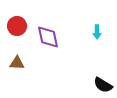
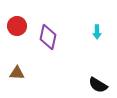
purple diamond: rotated 25 degrees clockwise
brown triangle: moved 10 px down
black semicircle: moved 5 px left
